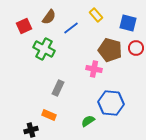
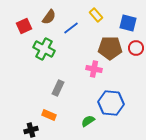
brown pentagon: moved 2 px up; rotated 15 degrees counterclockwise
